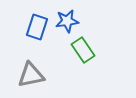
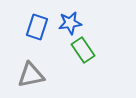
blue star: moved 3 px right, 2 px down
